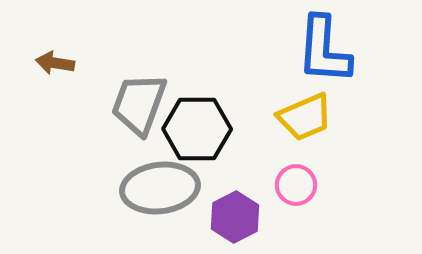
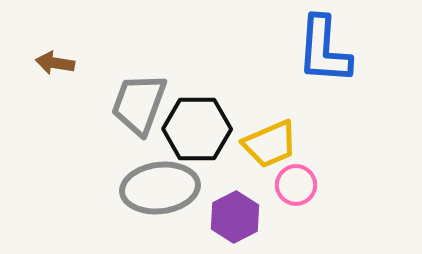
yellow trapezoid: moved 35 px left, 27 px down
